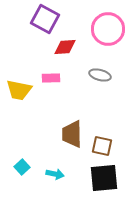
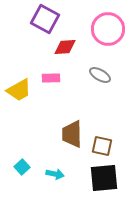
gray ellipse: rotated 15 degrees clockwise
yellow trapezoid: rotated 40 degrees counterclockwise
